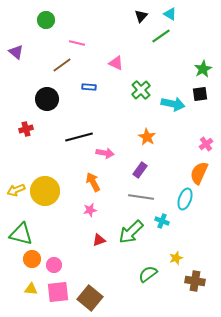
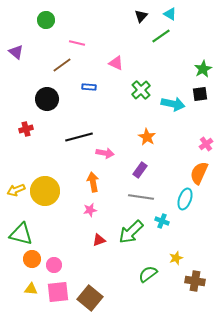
orange arrow: rotated 18 degrees clockwise
